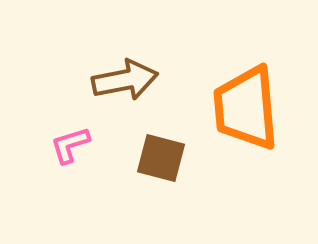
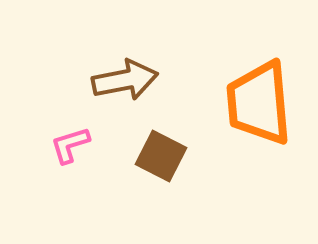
orange trapezoid: moved 13 px right, 5 px up
brown square: moved 2 px up; rotated 12 degrees clockwise
